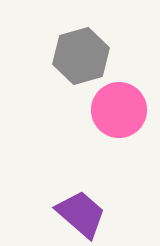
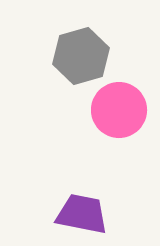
purple trapezoid: moved 1 px right; rotated 30 degrees counterclockwise
